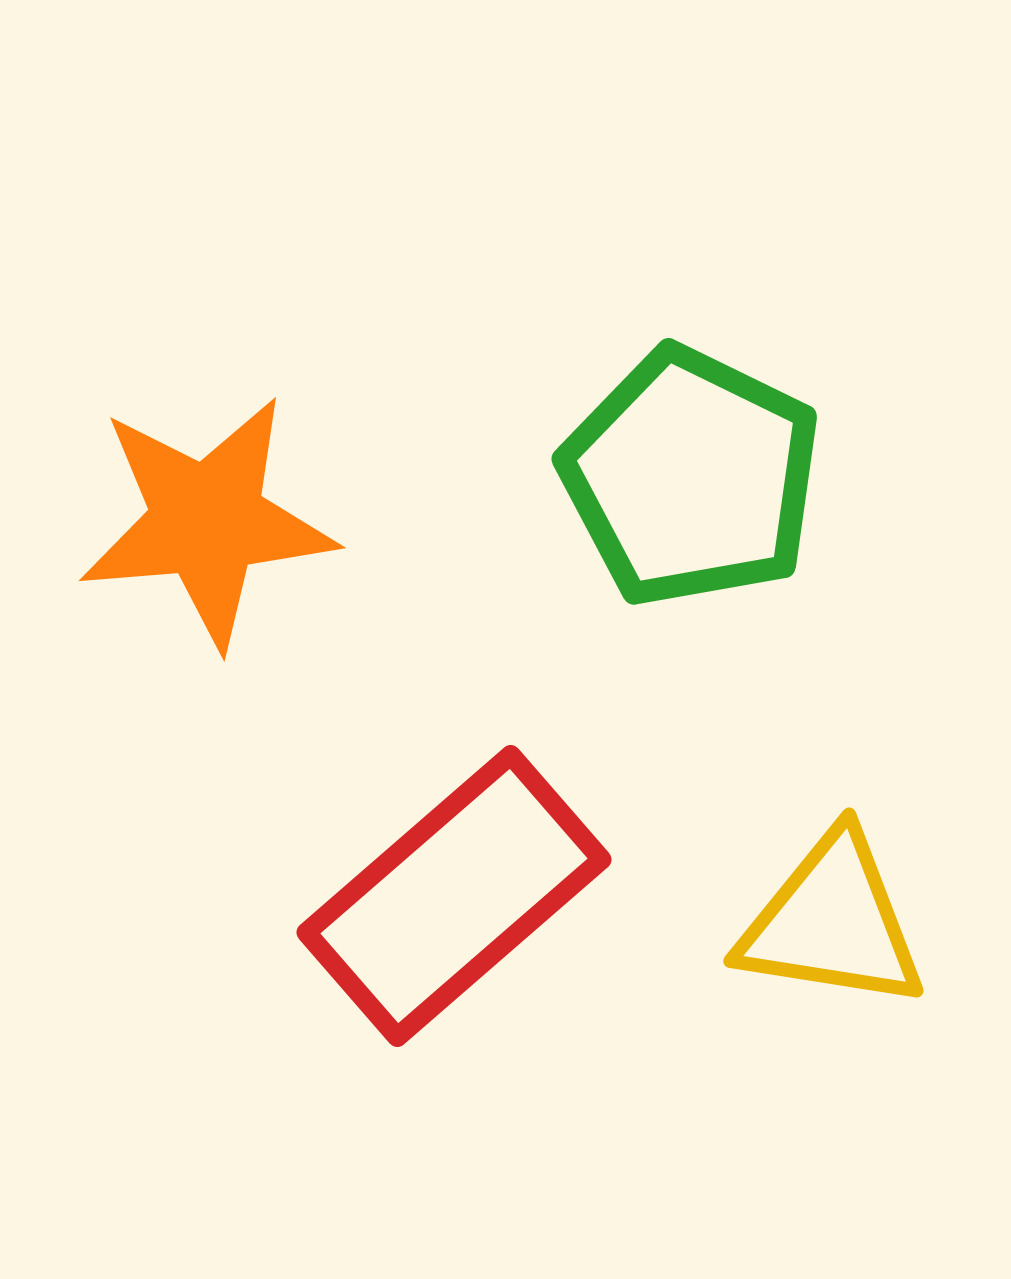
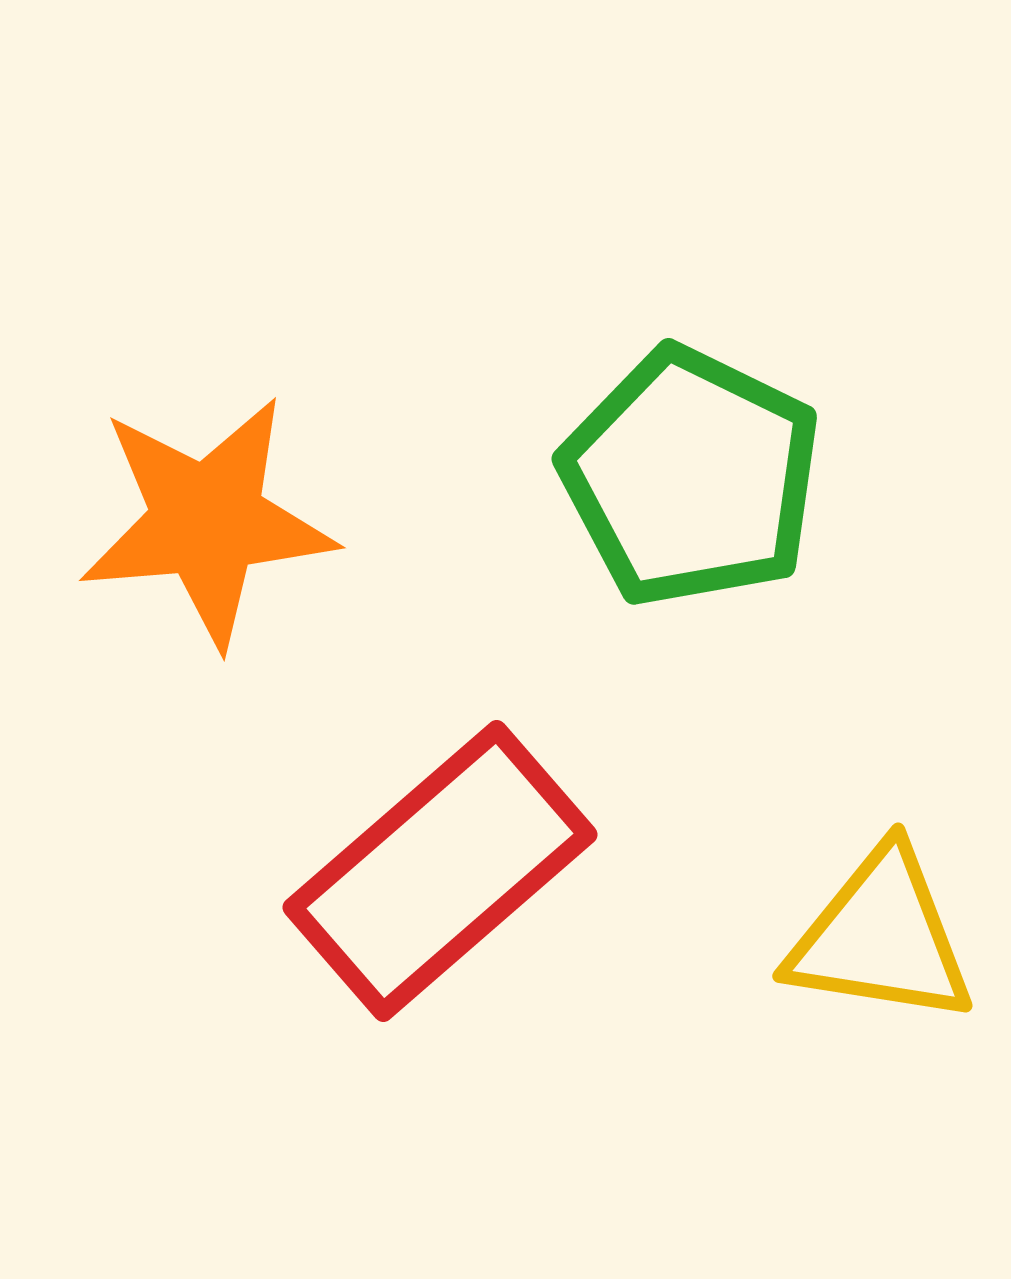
red rectangle: moved 14 px left, 25 px up
yellow triangle: moved 49 px right, 15 px down
